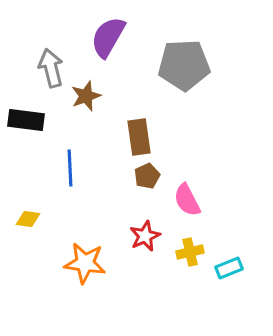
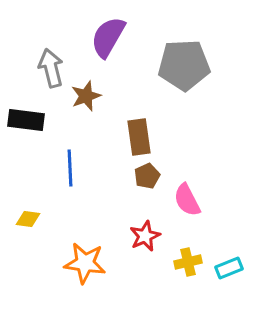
yellow cross: moved 2 px left, 10 px down
